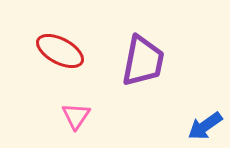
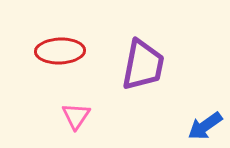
red ellipse: rotated 30 degrees counterclockwise
purple trapezoid: moved 4 px down
